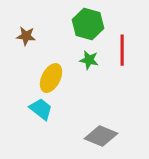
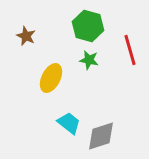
green hexagon: moved 2 px down
brown star: rotated 18 degrees clockwise
red line: moved 8 px right; rotated 16 degrees counterclockwise
cyan trapezoid: moved 28 px right, 14 px down
gray diamond: rotated 40 degrees counterclockwise
